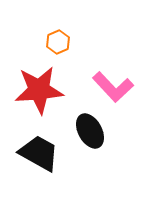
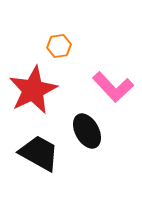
orange hexagon: moved 1 px right, 4 px down; rotated 15 degrees clockwise
red star: moved 6 px left; rotated 21 degrees counterclockwise
black ellipse: moved 3 px left
